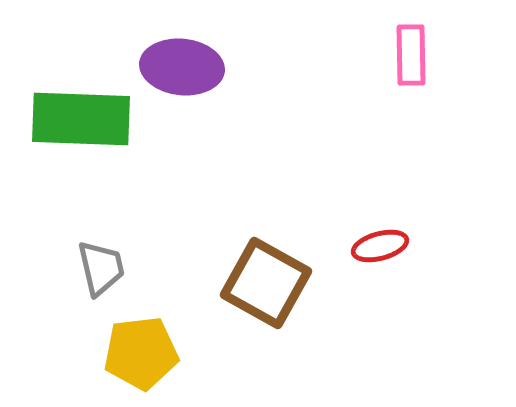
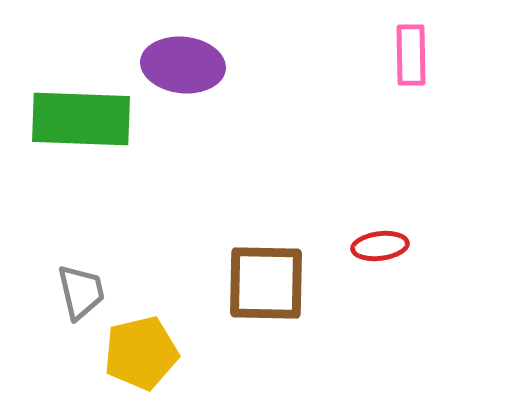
purple ellipse: moved 1 px right, 2 px up
red ellipse: rotated 8 degrees clockwise
gray trapezoid: moved 20 px left, 24 px down
brown square: rotated 28 degrees counterclockwise
yellow pentagon: rotated 6 degrees counterclockwise
